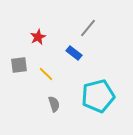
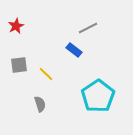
gray line: rotated 24 degrees clockwise
red star: moved 22 px left, 11 px up
blue rectangle: moved 3 px up
cyan pentagon: rotated 20 degrees counterclockwise
gray semicircle: moved 14 px left
